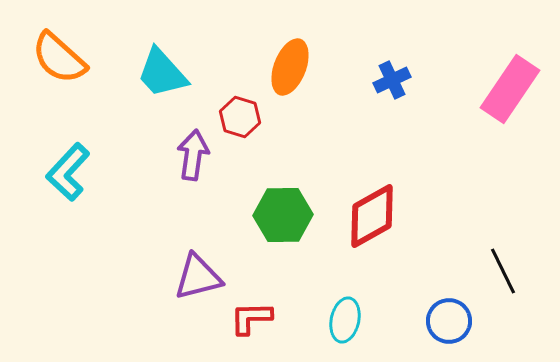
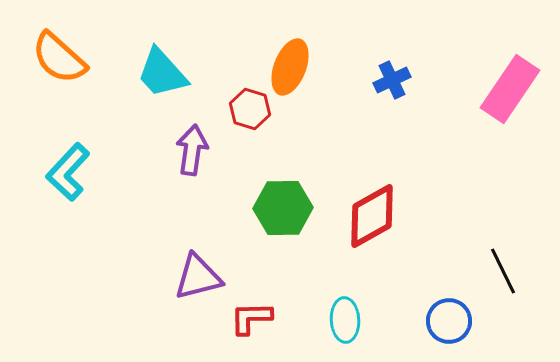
red hexagon: moved 10 px right, 8 px up
purple arrow: moved 1 px left, 5 px up
green hexagon: moved 7 px up
cyan ellipse: rotated 15 degrees counterclockwise
